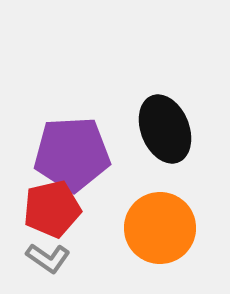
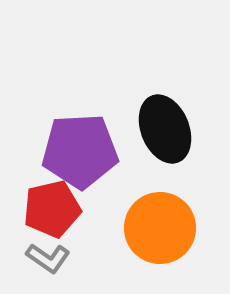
purple pentagon: moved 8 px right, 3 px up
